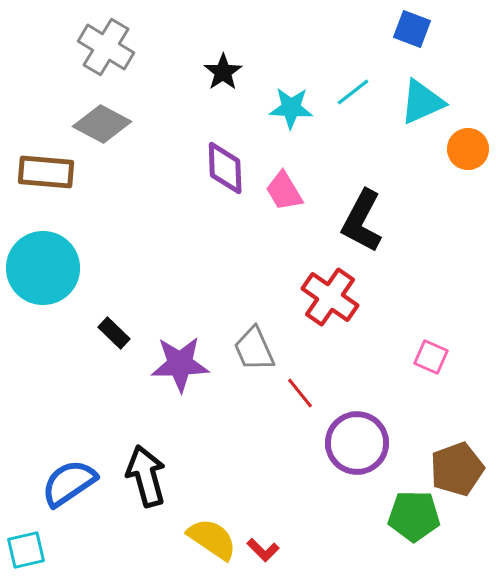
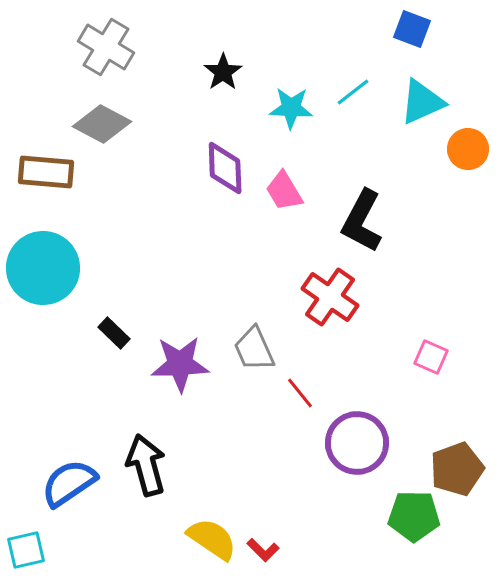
black arrow: moved 11 px up
